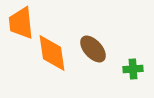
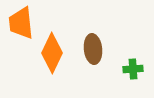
brown ellipse: rotated 36 degrees clockwise
orange diamond: rotated 33 degrees clockwise
